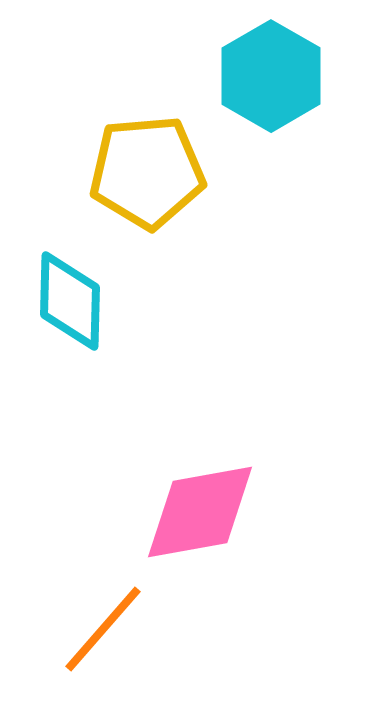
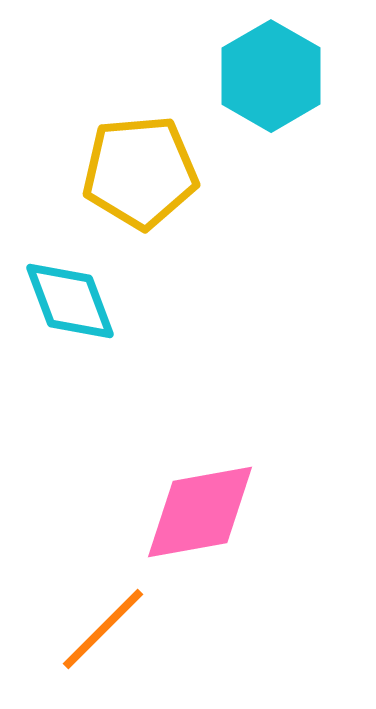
yellow pentagon: moved 7 px left
cyan diamond: rotated 22 degrees counterclockwise
orange line: rotated 4 degrees clockwise
